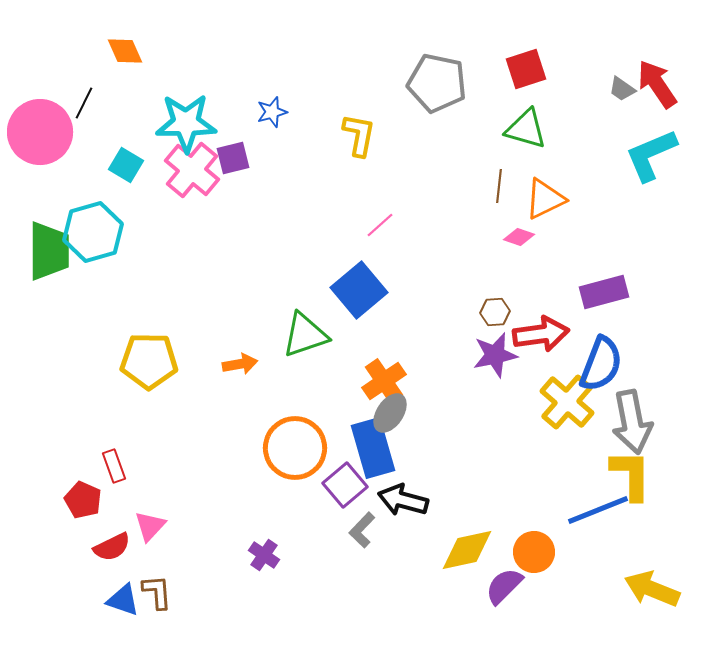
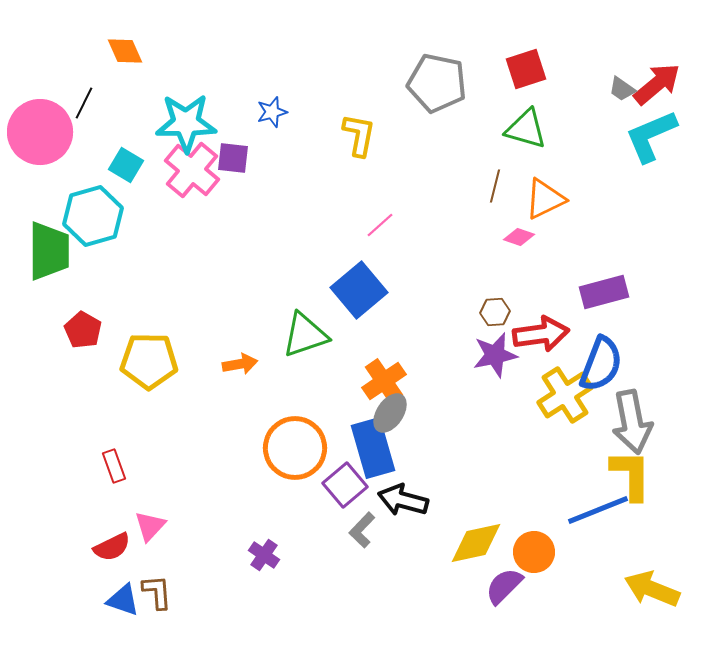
red arrow at (657, 84): rotated 84 degrees clockwise
cyan L-shape at (651, 155): moved 19 px up
purple square at (233, 158): rotated 20 degrees clockwise
brown line at (499, 186): moved 4 px left; rotated 8 degrees clockwise
cyan hexagon at (93, 232): moved 16 px up
yellow cross at (567, 402): moved 2 px left, 7 px up; rotated 16 degrees clockwise
red pentagon at (83, 500): moved 170 px up; rotated 6 degrees clockwise
yellow diamond at (467, 550): moved 9 px right, 7 px up
